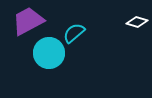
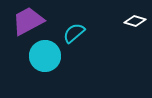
white diamond: moved 2 px left, 1 px up
cyan circle: moved 4 px left, 3 px down
